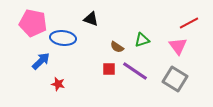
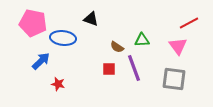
green triangle: rotated 14 degrees clockwise
purple line: moved 1 px left, 3 px up; rotated 36 degrees clockwise
gray square: moved 1 px left; rotated 25 degrees counterclockwise
